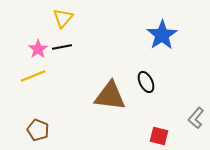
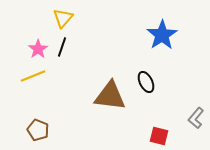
black line: rotated 60 degrees counterclockwise
